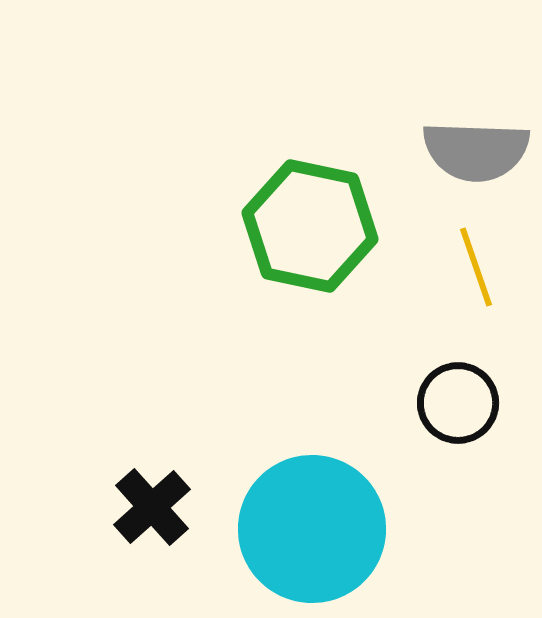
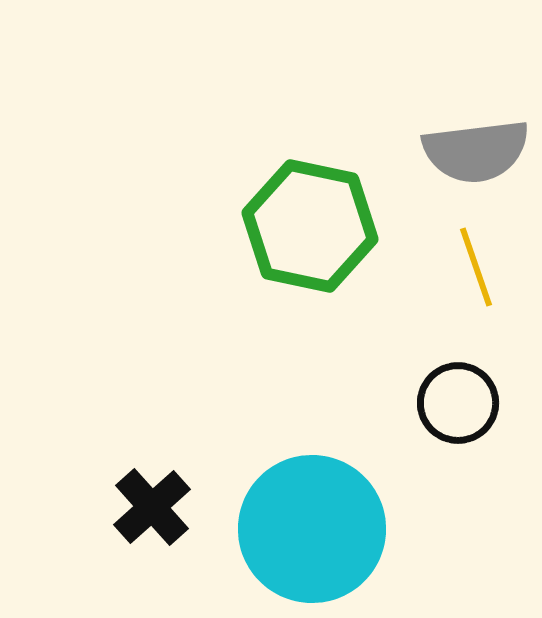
gray semicircle: rotated 9 degrees counterclockwise
